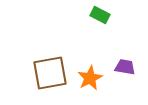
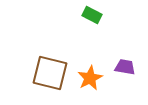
green rectangle: moved 8 px left
brown square: rotated 24 degrees clockwise
